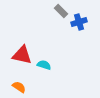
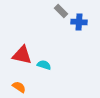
blue cross: rotated 21 degrees clockwise
